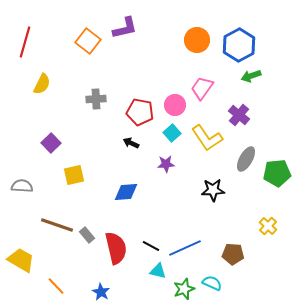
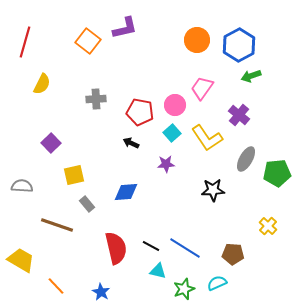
gray rectangle: moved 31 px up
blue line: rotated 56 degrees clockwise
cyan semicircle: moved 5 px right; rotated 48 degrees counterclockwise
